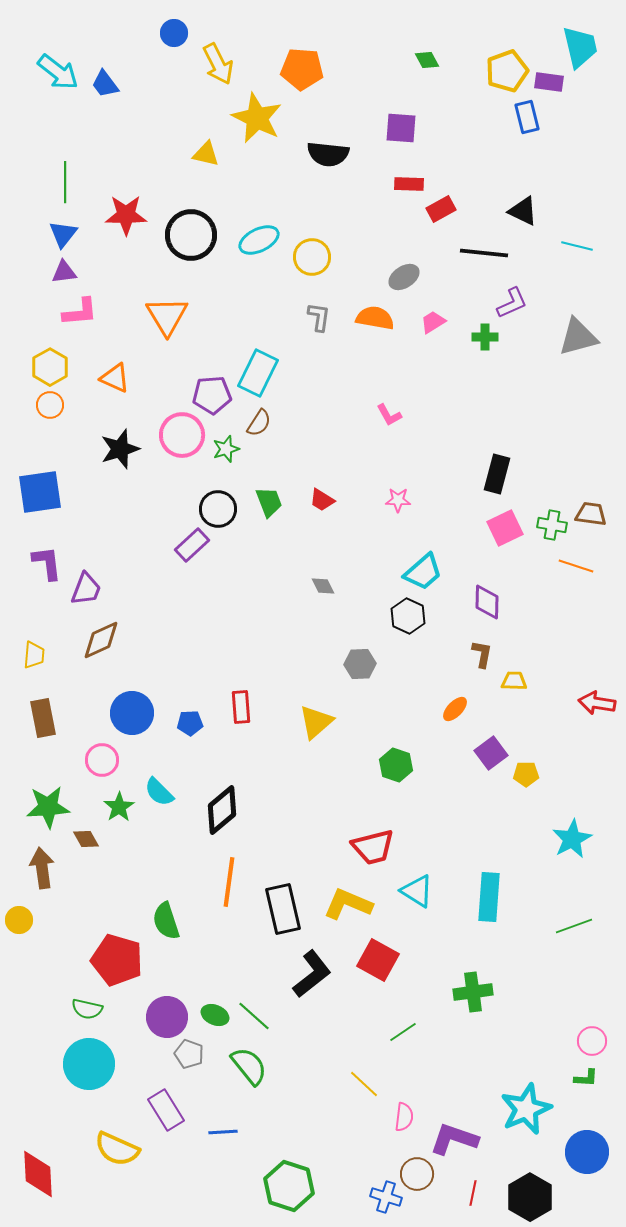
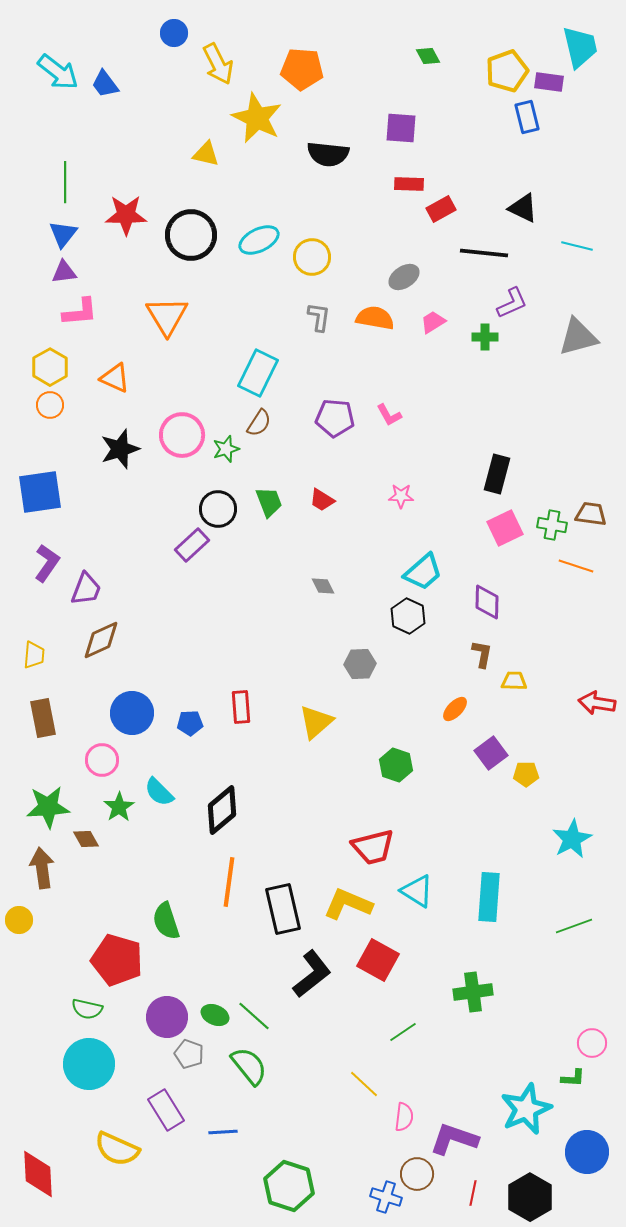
green diamond at (427, 60): moved 1 px right, 4 px up
black triangle at (523, 211): moved 3 px up
purple pentagon at (212, 395): moved 123 px right, 23 px down; rotated 9 degrees clockwise
pink star at (398, 500): moved 3 px right, 4 px up
purple L-shape at (47, 563): rotated 42 degrees clockwise
pink circle at (592, 1041): moved 2 px down
green L-shape at (586, 1078): moved 13 px left
